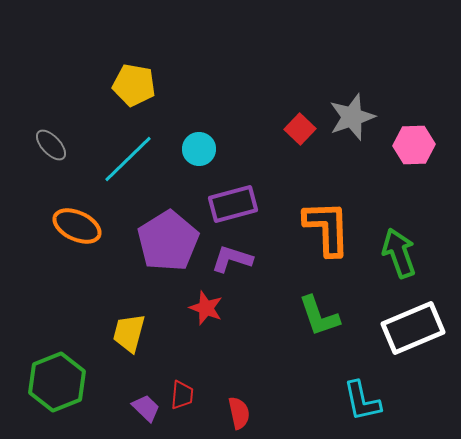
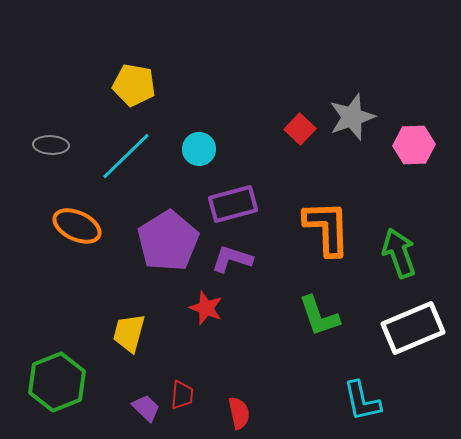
gray ellipse: rotated 44 degrees counterclockwise
cyan line: moved 2 px left, 3 px up
